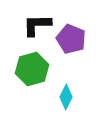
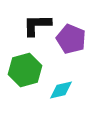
green hexagon: moved 7 px left, 1 px down
cyan diamond: moved 5 px left, 7 px up; rotated 50 degrees clockwise
